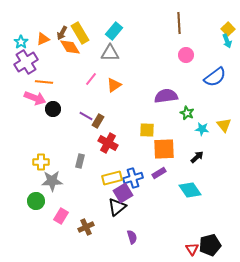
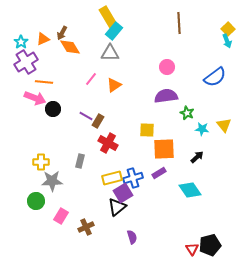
yellow rectangle at (80, 33): moved 28 px right, 16 px up
pink circle at (186, 55): moved 19 px left, 12 px down
